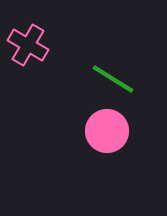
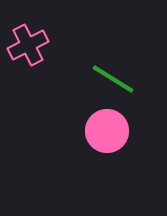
pink cross: rotated 33 degrees clockwise
